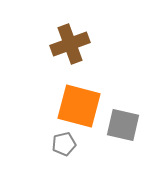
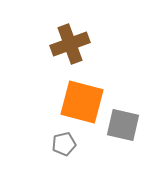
orange square: moved 3 px right, 4 px up
